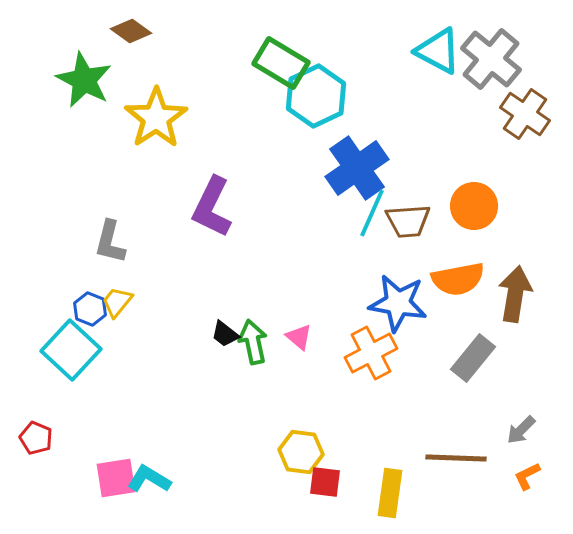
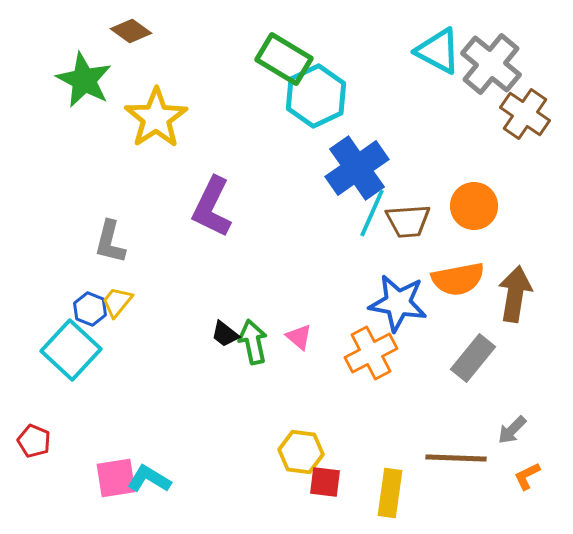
gray cross: moved 5 px down
green rectangle: moved 3 px right, 4 px up
gray arrow: moved 9 px left
red pentagon: moved 2 px left, 3 px down
